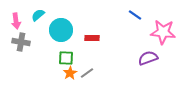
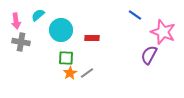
pink star: rotated 15 degrees clockwise
purple semicircle: moved 1 px right, 3 px up; rotated 42 degrees counterclockwise
